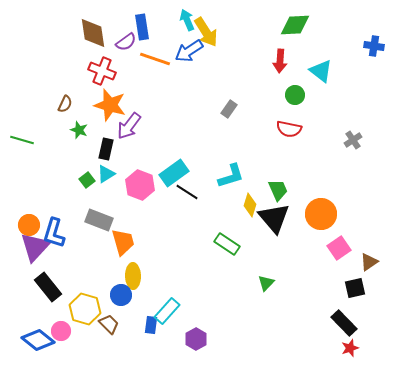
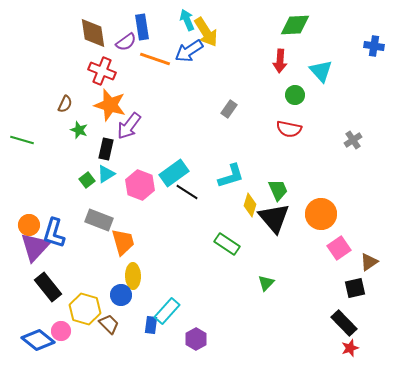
cyan triangle at (321, 71): rotated 10 degrees clockwise
